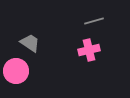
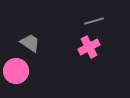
pink cross: moved 3 px up; rotated 15 degrees counterclockwise
